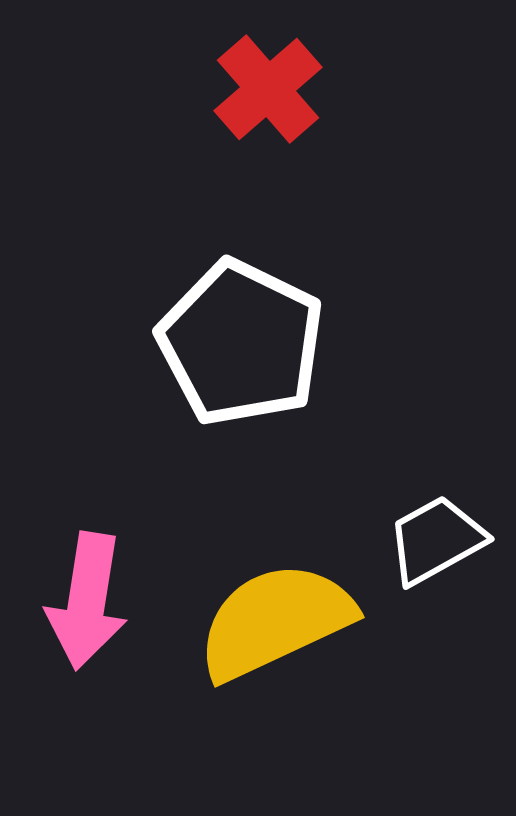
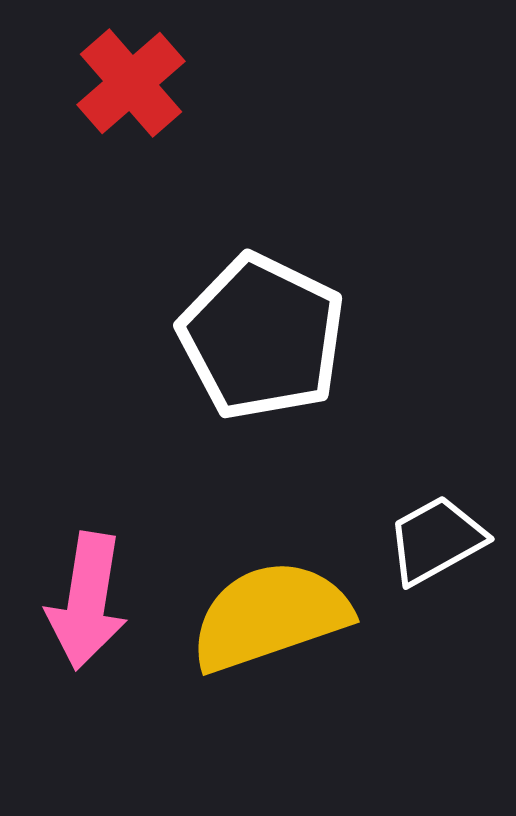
red cross: moved 137 px left, 6 px up
white pentagon: moved 21 px right, 6 px up
yellow semicircle: moved 5 px left, 5 px up; rotated 6 degrees clockwise
